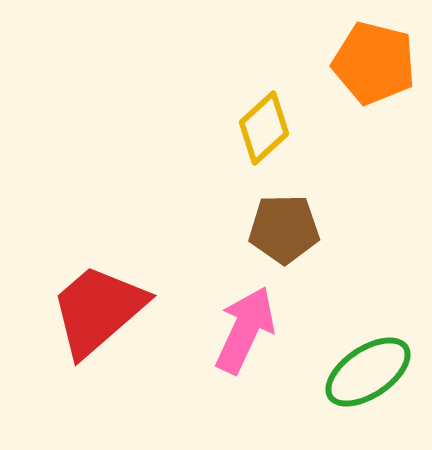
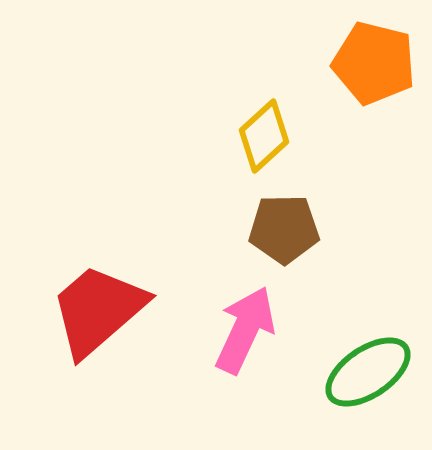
yellow diamond: moved 8 px down
